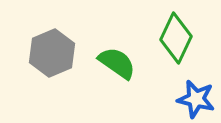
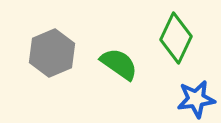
green semicircle: moved 2 px right, 1 px down
blue star: rotated 21 degrees counterclockwise
